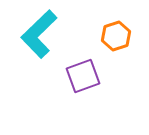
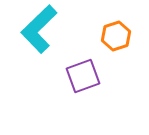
cyan L-shape: moved 5 px up
